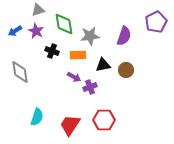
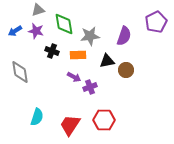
purple star: rotated 14 degrees counterclockwise
black triangle: moved 4 px right, 4 px up
